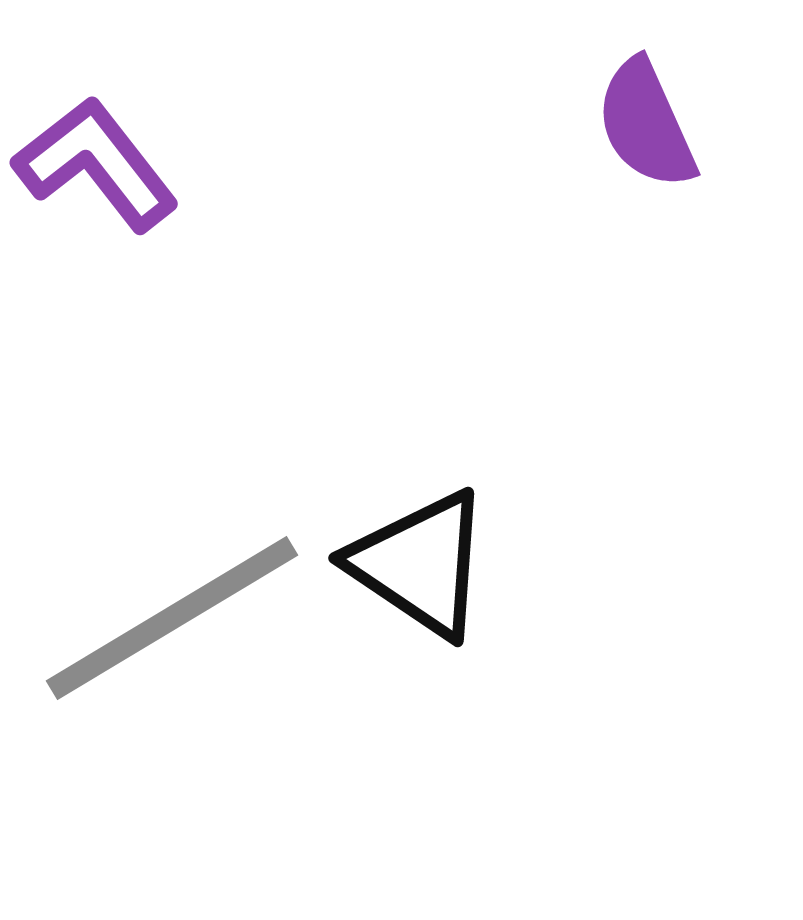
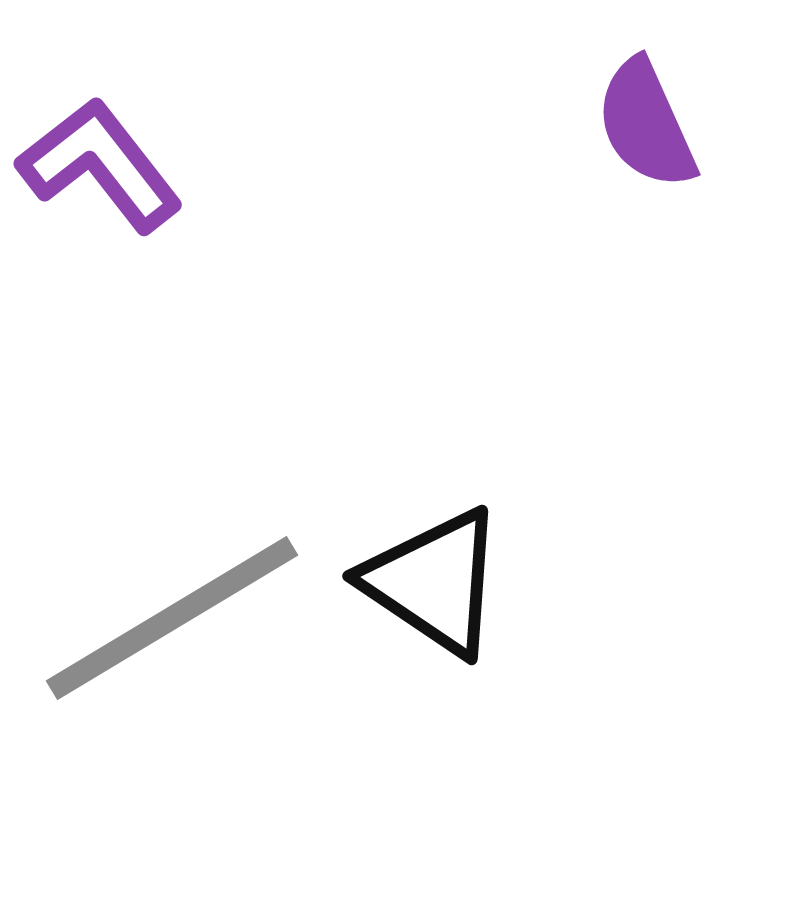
purple L-shape: moved 4 px right, 1 px down
black triangle: moved 14 px right, 18 px down
